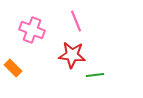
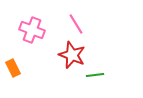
pink line: moved 3 px down; rotated 10 degrees counterclockwise
red star: rotated 16 degrees clockwise
orange rectangle: rotated 18 degrees clockwise
